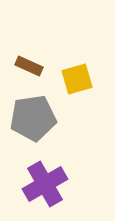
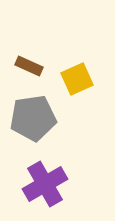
yellow square: rotated 8 degrees counterclockwise
